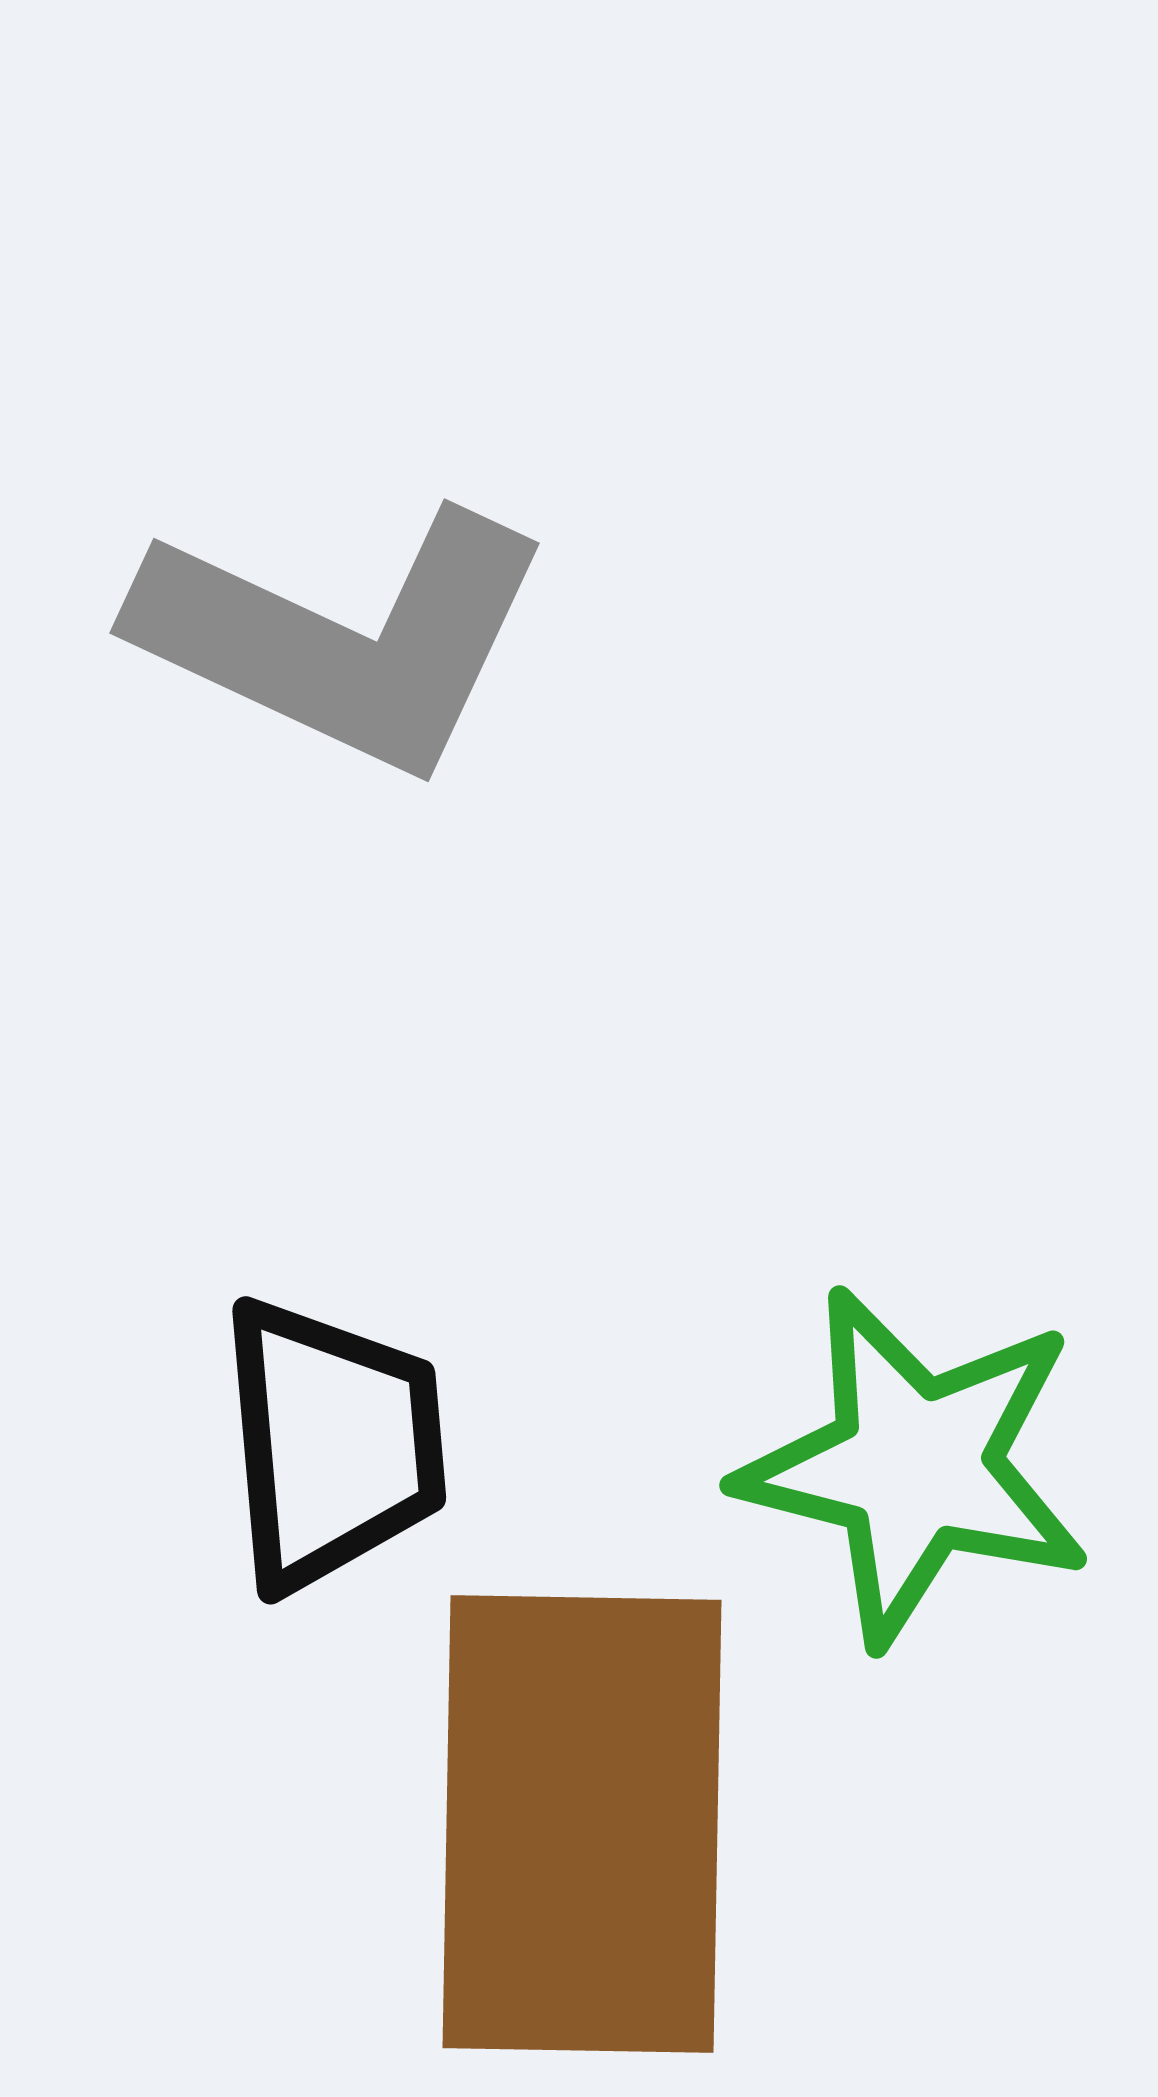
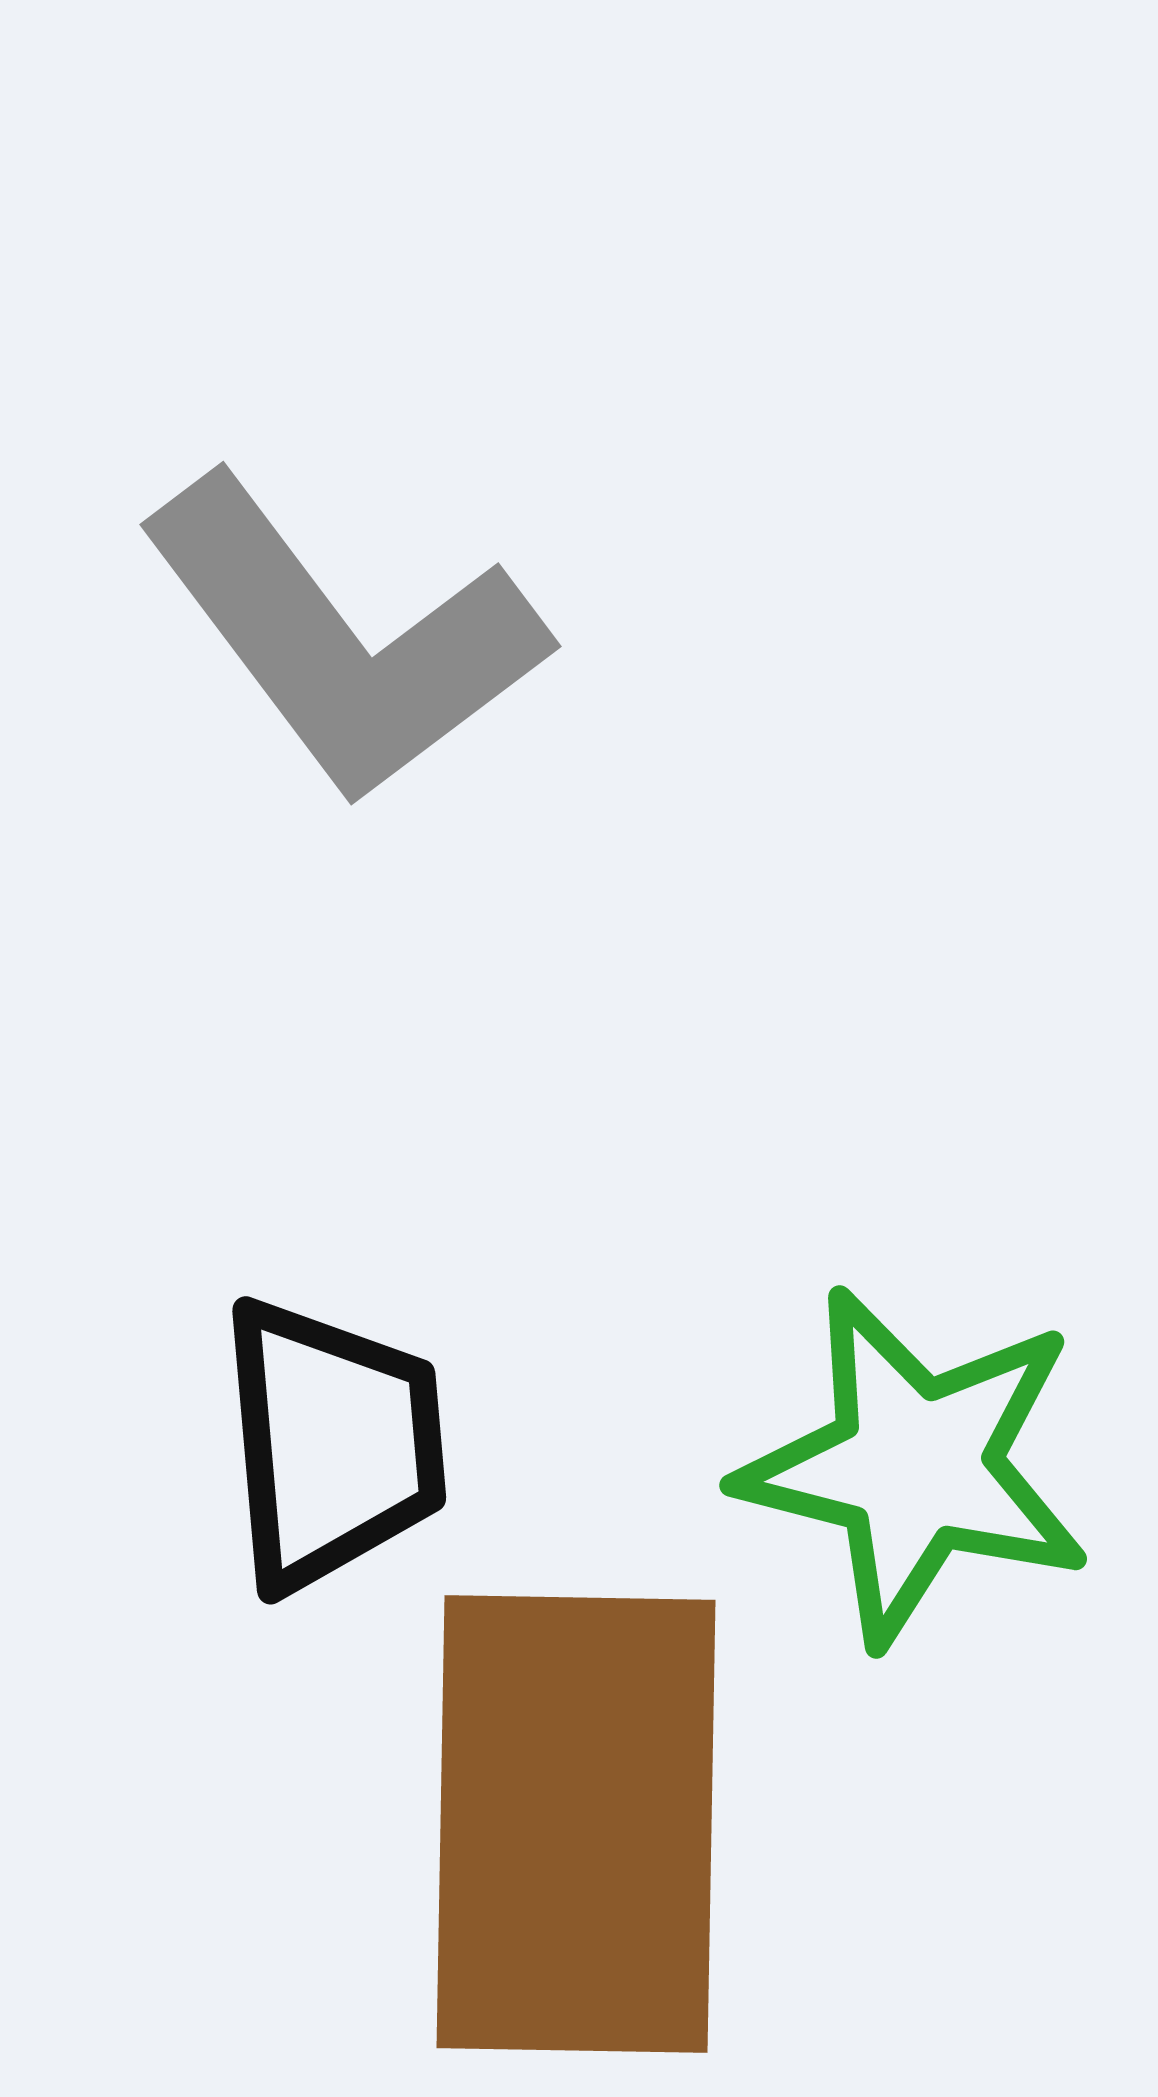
gray L-shape: rotated 28 degrees clockwise
brown rectangle: moved 6 px left
